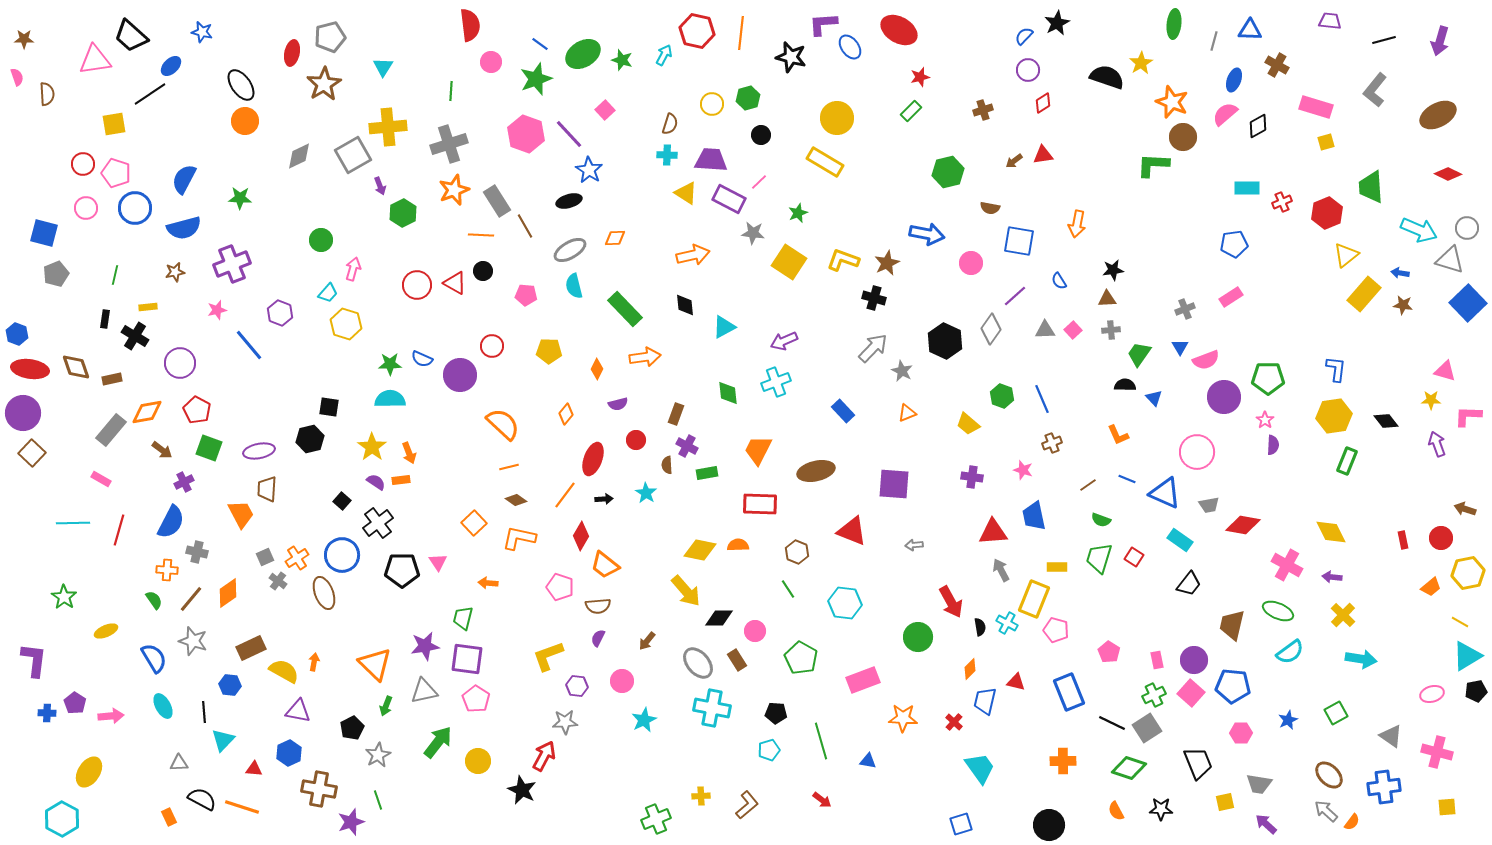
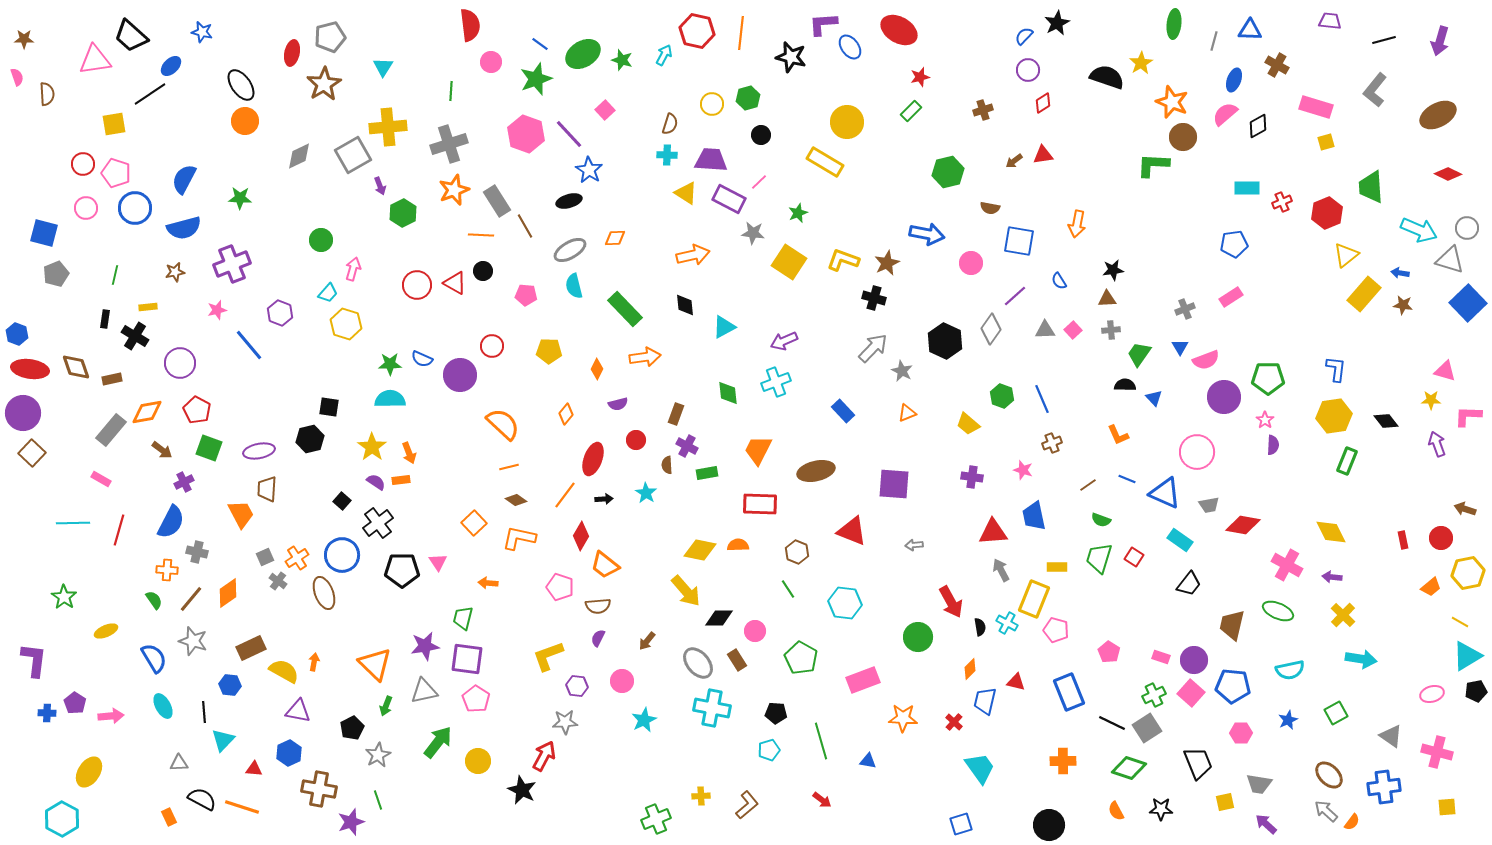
yellow circle at (837, 118): moved 10 px right, 4 px down
cyan semicircle at (1290, 652): moved 18 px down; rotated 24 degrees clockwise
pink rectangle at (1157, 660): moved 4 px right, 3 px up; rotated 60 degrees counterclockwise
